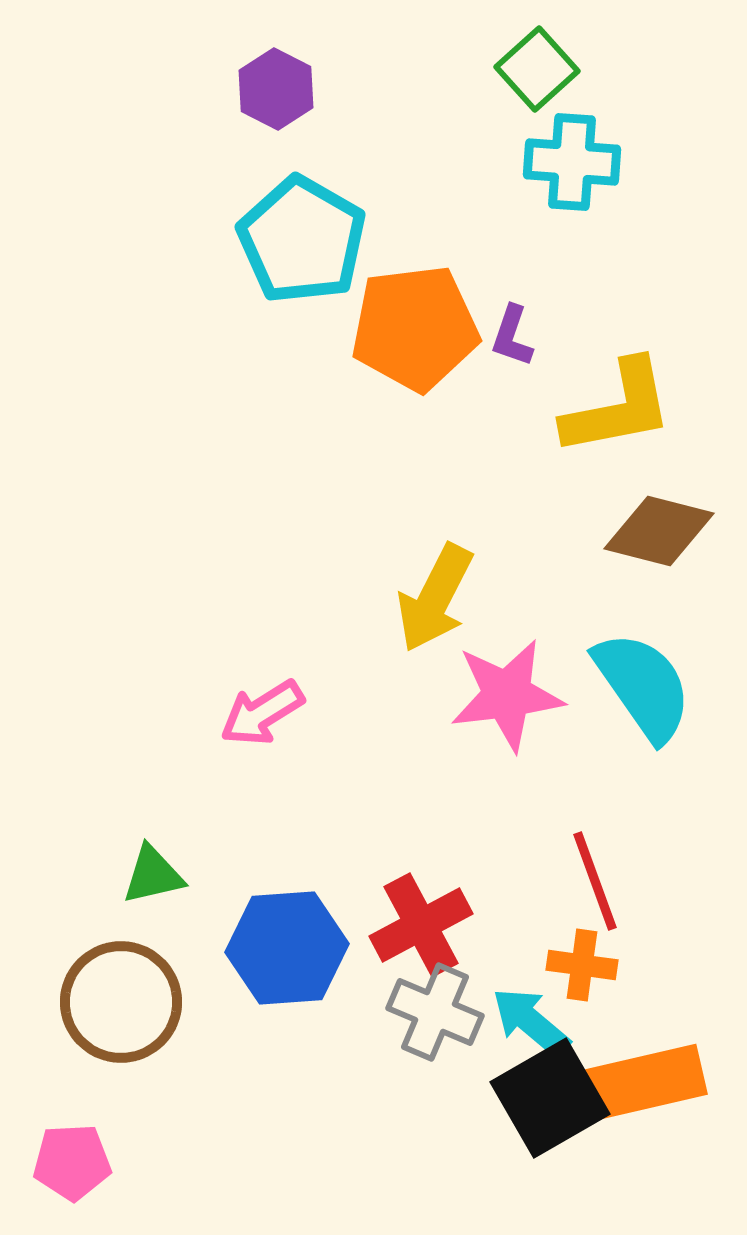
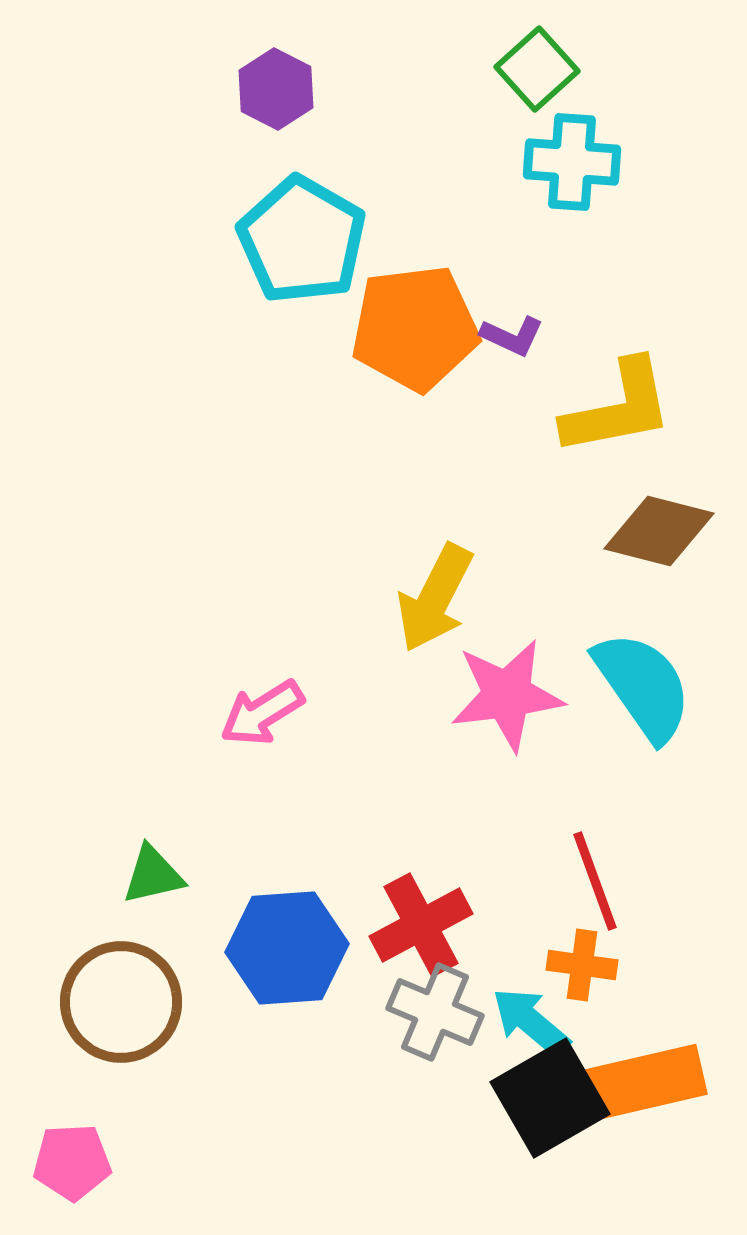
purple L-shape: rotated 84 degrees counterclockwise
